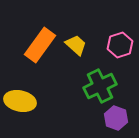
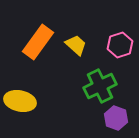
orange rectangle: moved 2 px left, 3 px up
